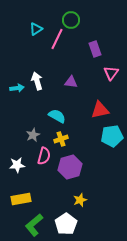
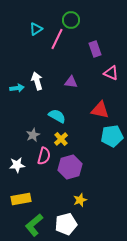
pink triangle: rotated 42 degrees counterclockwise
red triangle: rotated 24 degrees clockwise
yellow cross: rotated 24 degrees counterclockwise
white pentagon: rotated 20 degrees clockwise
